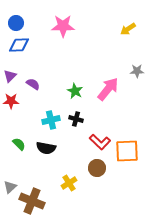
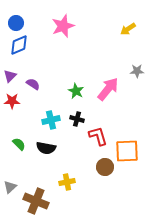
pink star: rotated 20 degrees counterclockwise
blue diamond: rotated 20 degrees counterclockwise
green star: moved 1 px right
red star: moved 1 px right
black cross: moved 1 px right
red L-shape: moved 2 px left, 6 px up; rotated 150 degrees counterclockwise
brown circle: moved 8 px right, 1 px up
yellow cross: moved 2 px left, 1 px up; rotated 21 degrees clockwise
brown cross: moved 4 px right
